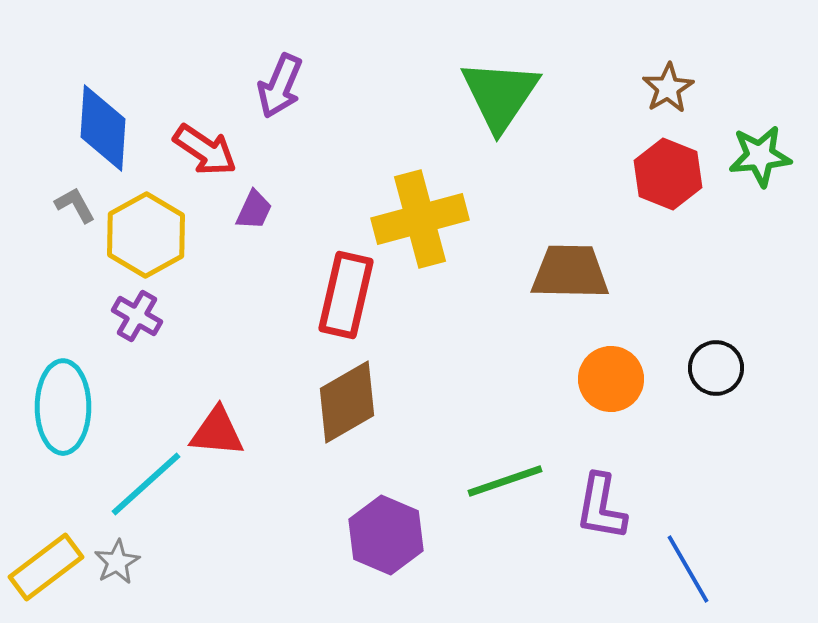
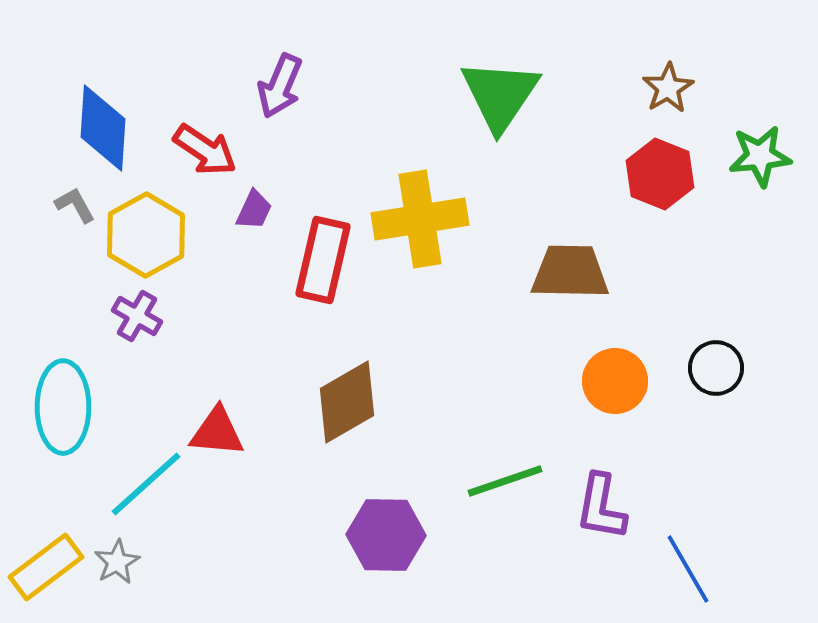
red hexagon: moved 8 px left
yellow cross: rotated 6 degrees clockwise
red rectangle: moved 23 px left, 35 px up
orange circle: moved 4 px right, 2 px down
purple hexagon: rotated 22 degrees counterclockwise
